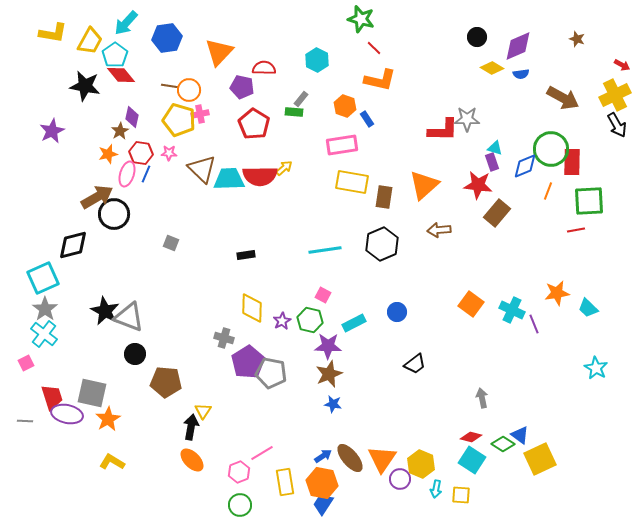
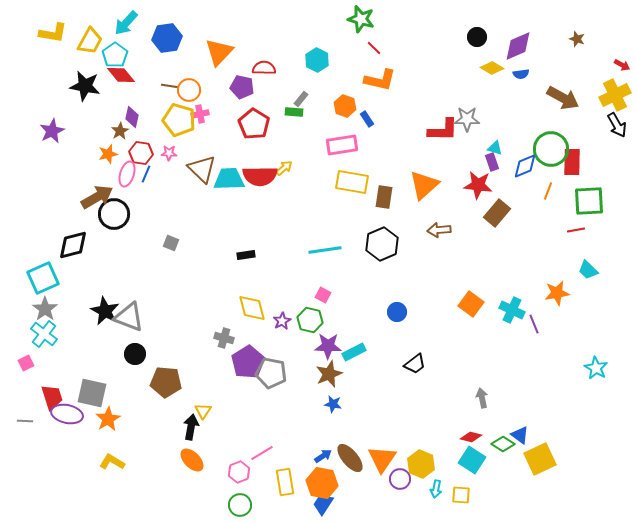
yellow diamond at (252, 308): rotated 16 degrees counterclockwise
cyan trapezoid at (588, 308): moved 38 px up
cyan rectangle at (354, 323): moved 29 px down
